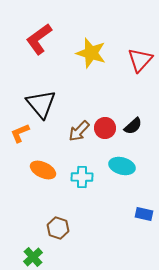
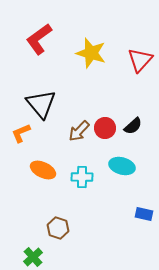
orange L-shape: moved 1 px right
